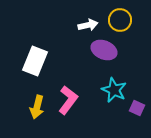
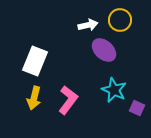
purple ellipse: rotated 20 degrees clockwise
yellow arrow: moved 3 px left, 9 px up
